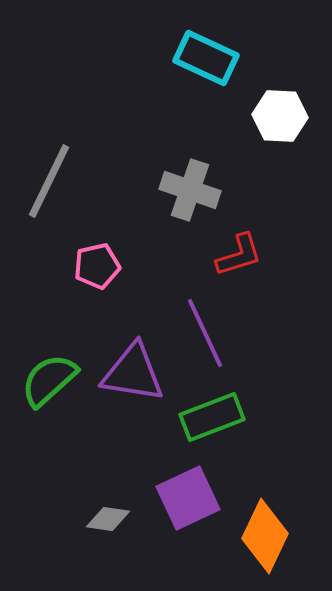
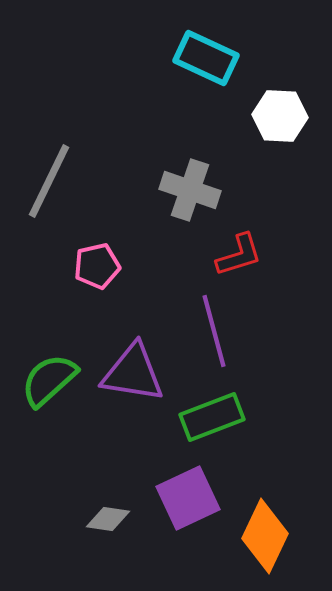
purple line: moved 9 px right, 2 px up; rotated 10 degrees clockwise
